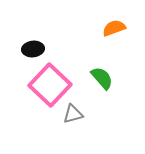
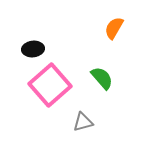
orange semicircle: rotated 40 degrees counterclockwise
pink square: rotated 6 degrees clockwise
gray triangle: moved 10 px right, 8 px down
